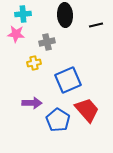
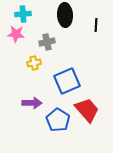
black line: rotated 72 degrees counterclockwise
blue square: moved 1 px left, 1 px down
